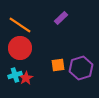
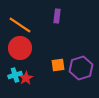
purple rectangle: moved 4 px left, 2 px up; rotated 40 degrees counterclockwise
